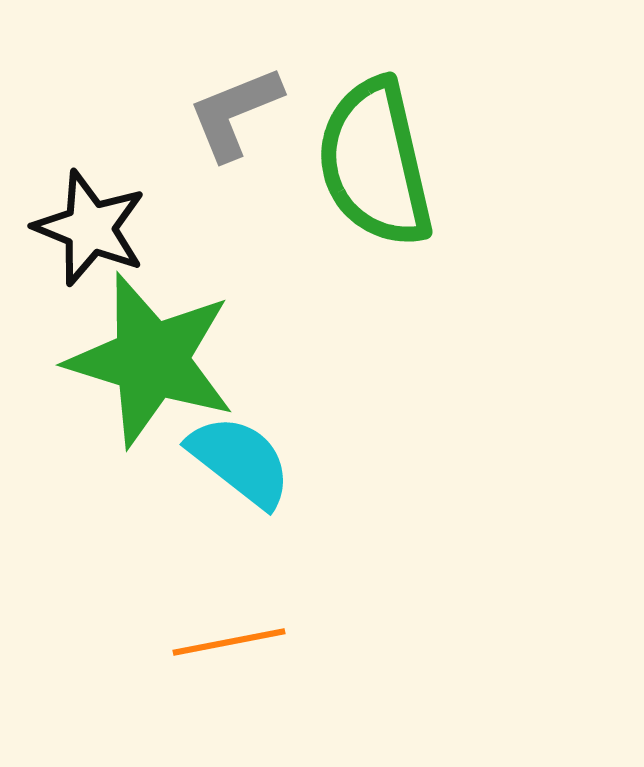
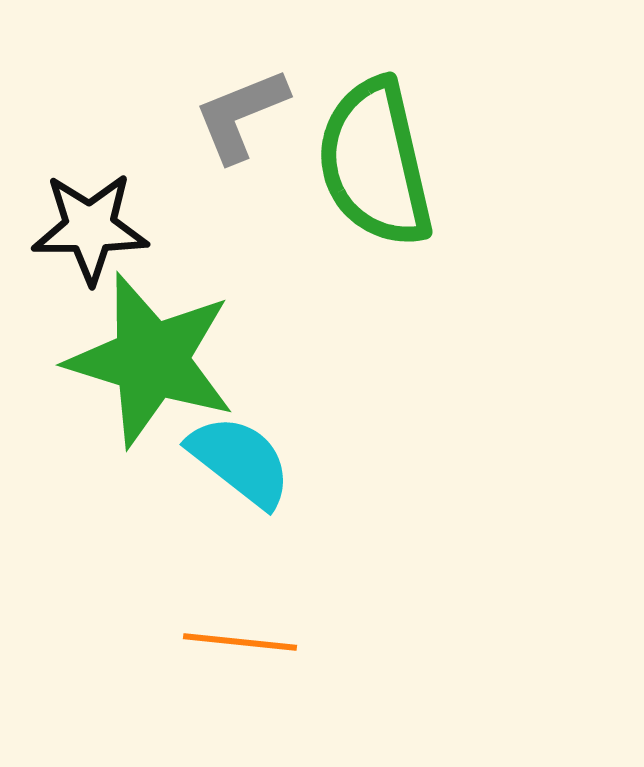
gray L-shape: moved 6 px right, 2 px down
black star: rotated 22 degrees counterclockwise
orange line: moved 11 px right; rotated 17 degrees clockwise
